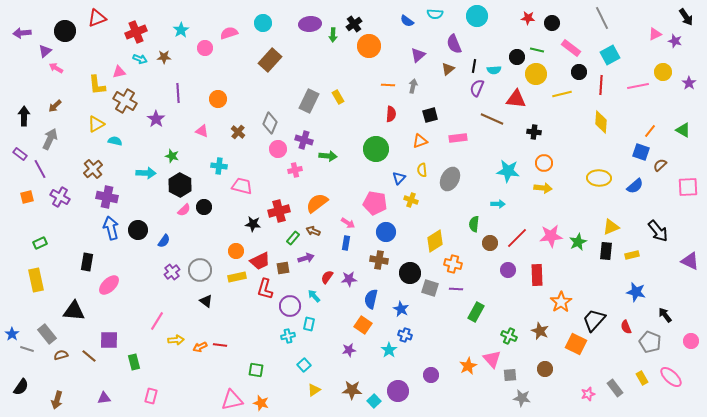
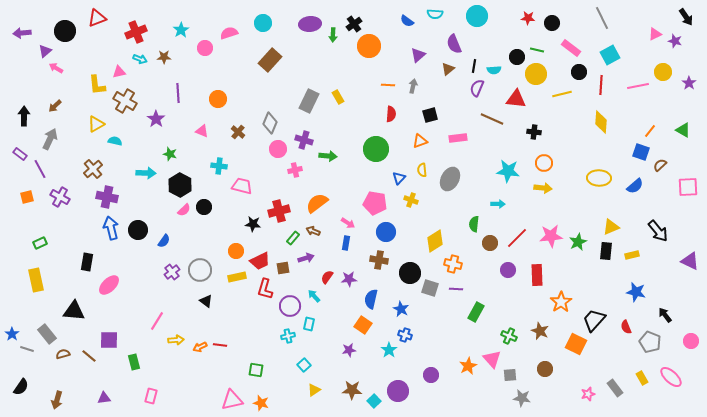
green star at (172, 156): moved 2 px left, 2 px up
brown semicircle at (61, 355): moved 2 px right, 1 px up
